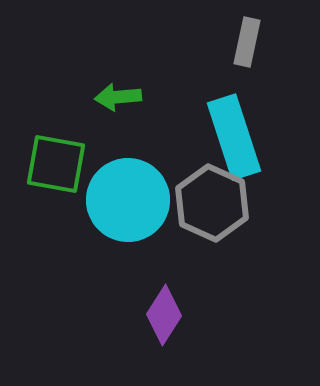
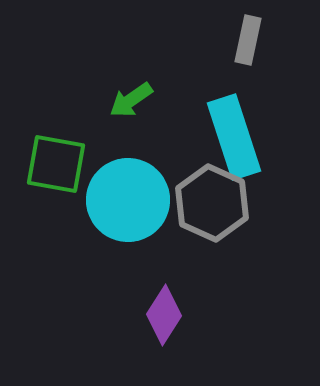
gray rectangle: moved 1 px right, 2 px up
green arrow: moved 13 px right, 3 px down; rotated 30 degrees counterclockwise
